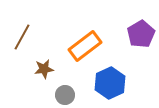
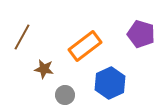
purple pentagon: rotated 24 degrees counterclockwise
brown star: rotated 18 degrees clockwise
